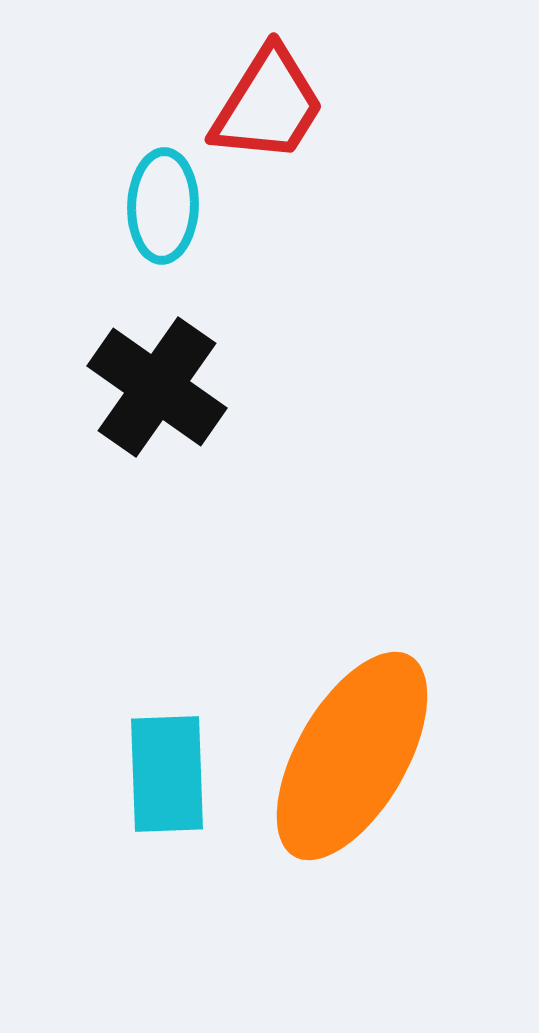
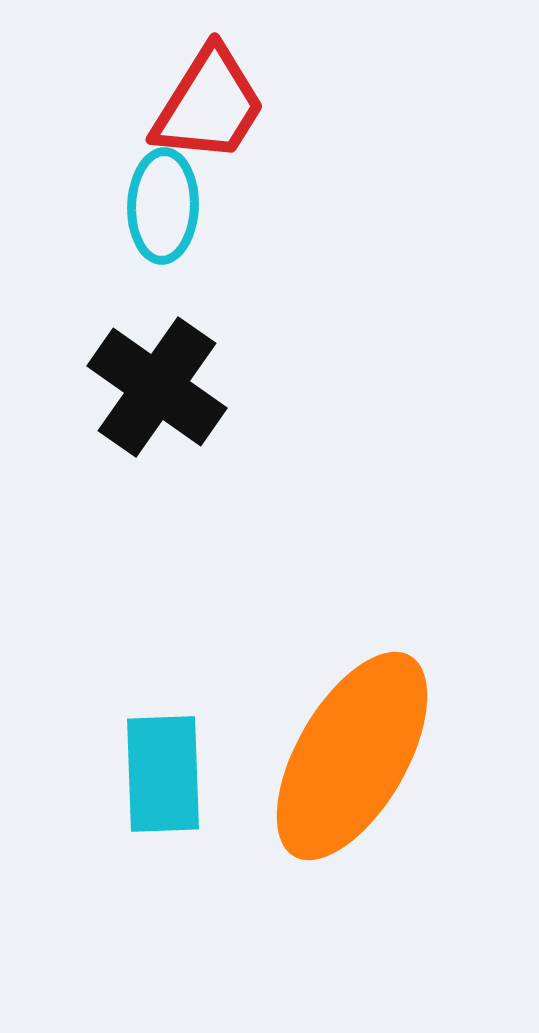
red trapezoid: moved 59 px left
cyan rectangle: moved 4 px left
